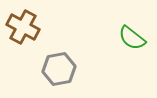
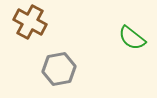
brown cross: moved 7 px right, 5 px up
